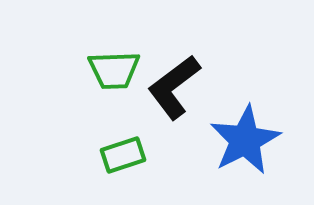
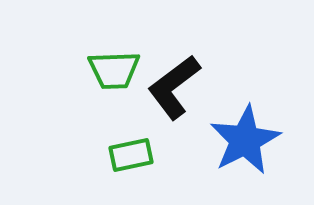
green rectangle: moved 8 px right; rotated 6 degrees clockwise
